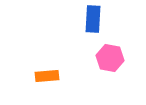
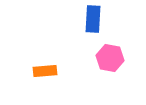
orange rectangle: moved 2 px left, 5 px up
